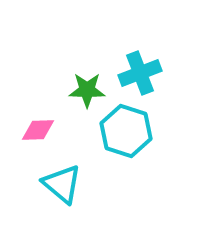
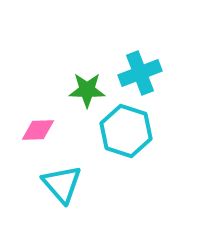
cyan triangle: rotated 9 degrees clockwise
